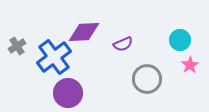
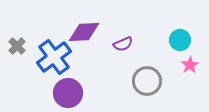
gray cross: rotated 12 degrees counterclockwise
gray circle: moved 2 px down
